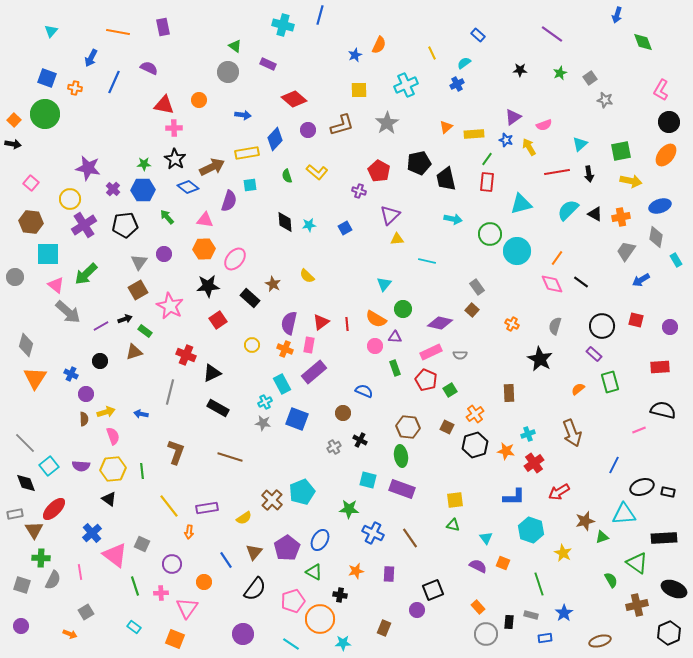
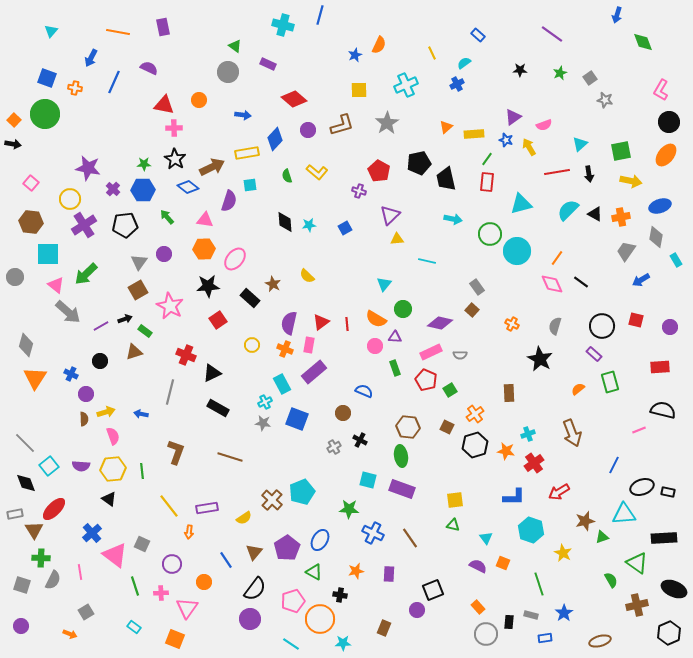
purple circle at (243, 634): moved 7 px right, 15 px up
